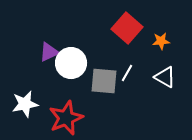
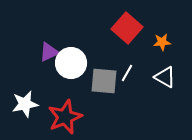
orange star: moved 1 px right, 1 px down
red star: moved 1 px left, 1 px up
